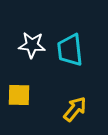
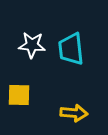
cyan trapezoid: moved 1 px right, 1 px up
yellow arrow: moved 1 px left, 4 px down; rotated 56 degrees clockwise
